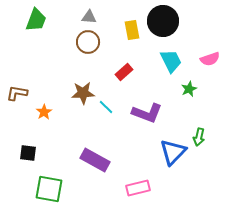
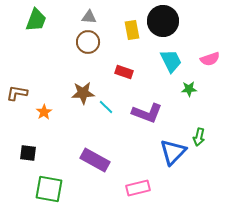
red rectangle: rotated 60 degrees clockwise
green star: rotated 21 degrees clockwise
